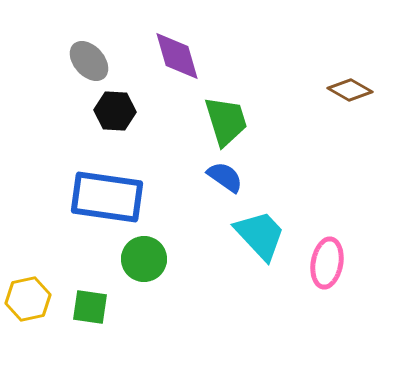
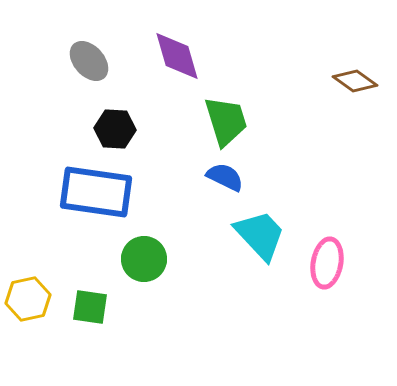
brown diamond: moved 5 px right, 9 px up; rotated 6 degrees clockwise
black hexagon: moved 18 px down
blue semicircle: rotated 9 degrees counterclockwise
blue rectangle: moved 11 px left, 5 px up
